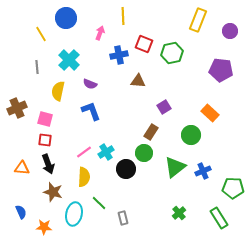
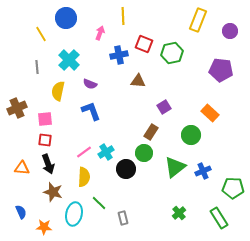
pink square at (45, 119): rotated 21 degrees counterclockwise
